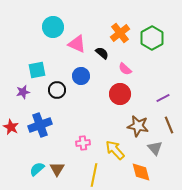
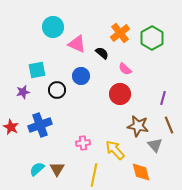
purple line: rotated 48 degrees counterclockwise
gray triangle: moved 3 px up
